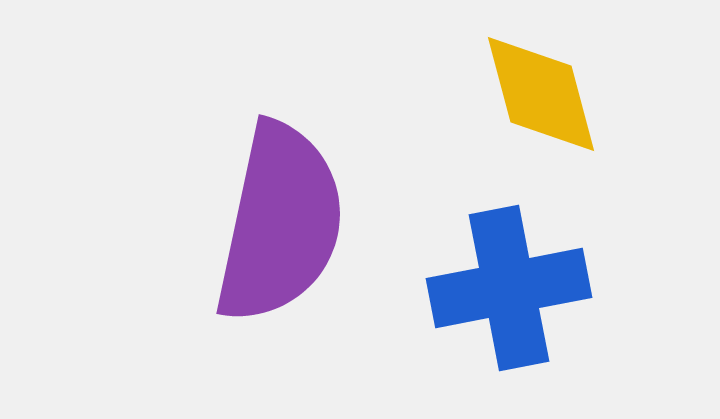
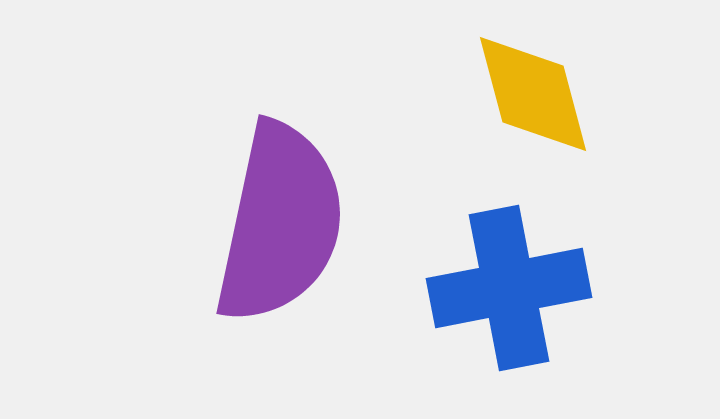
yellow diamond: moved 8 px left
